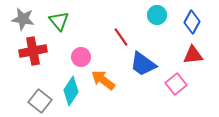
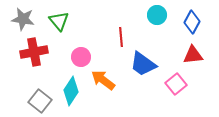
red line: rotated 30 degrees clockwise
red cross: moved 1 px right, 1 px down
